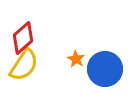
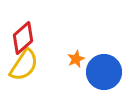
orange star: rotated 18 degrees clockwise
blue circle: moved 1 px left, 3 px down
